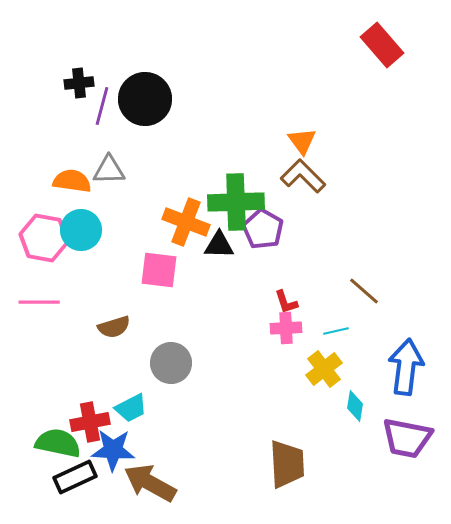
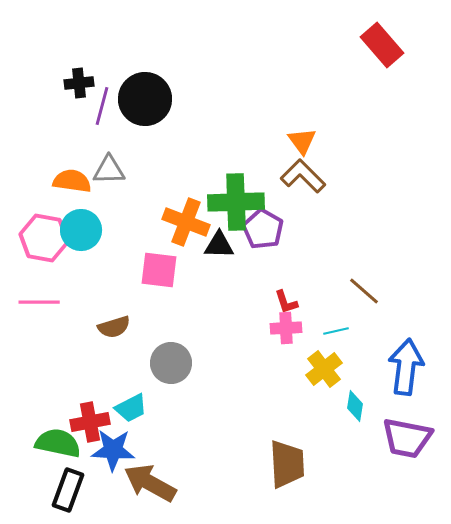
black rectangle: moved 7 px left, 13 px down; rotated 45 degrees counterclockwise
